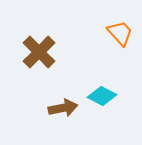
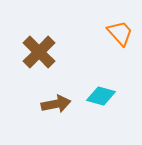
cyan diamond: moved 1 px left; rotated 12 degrees counterclockwise
brown arrow: moved 7 px left, 4 px up
